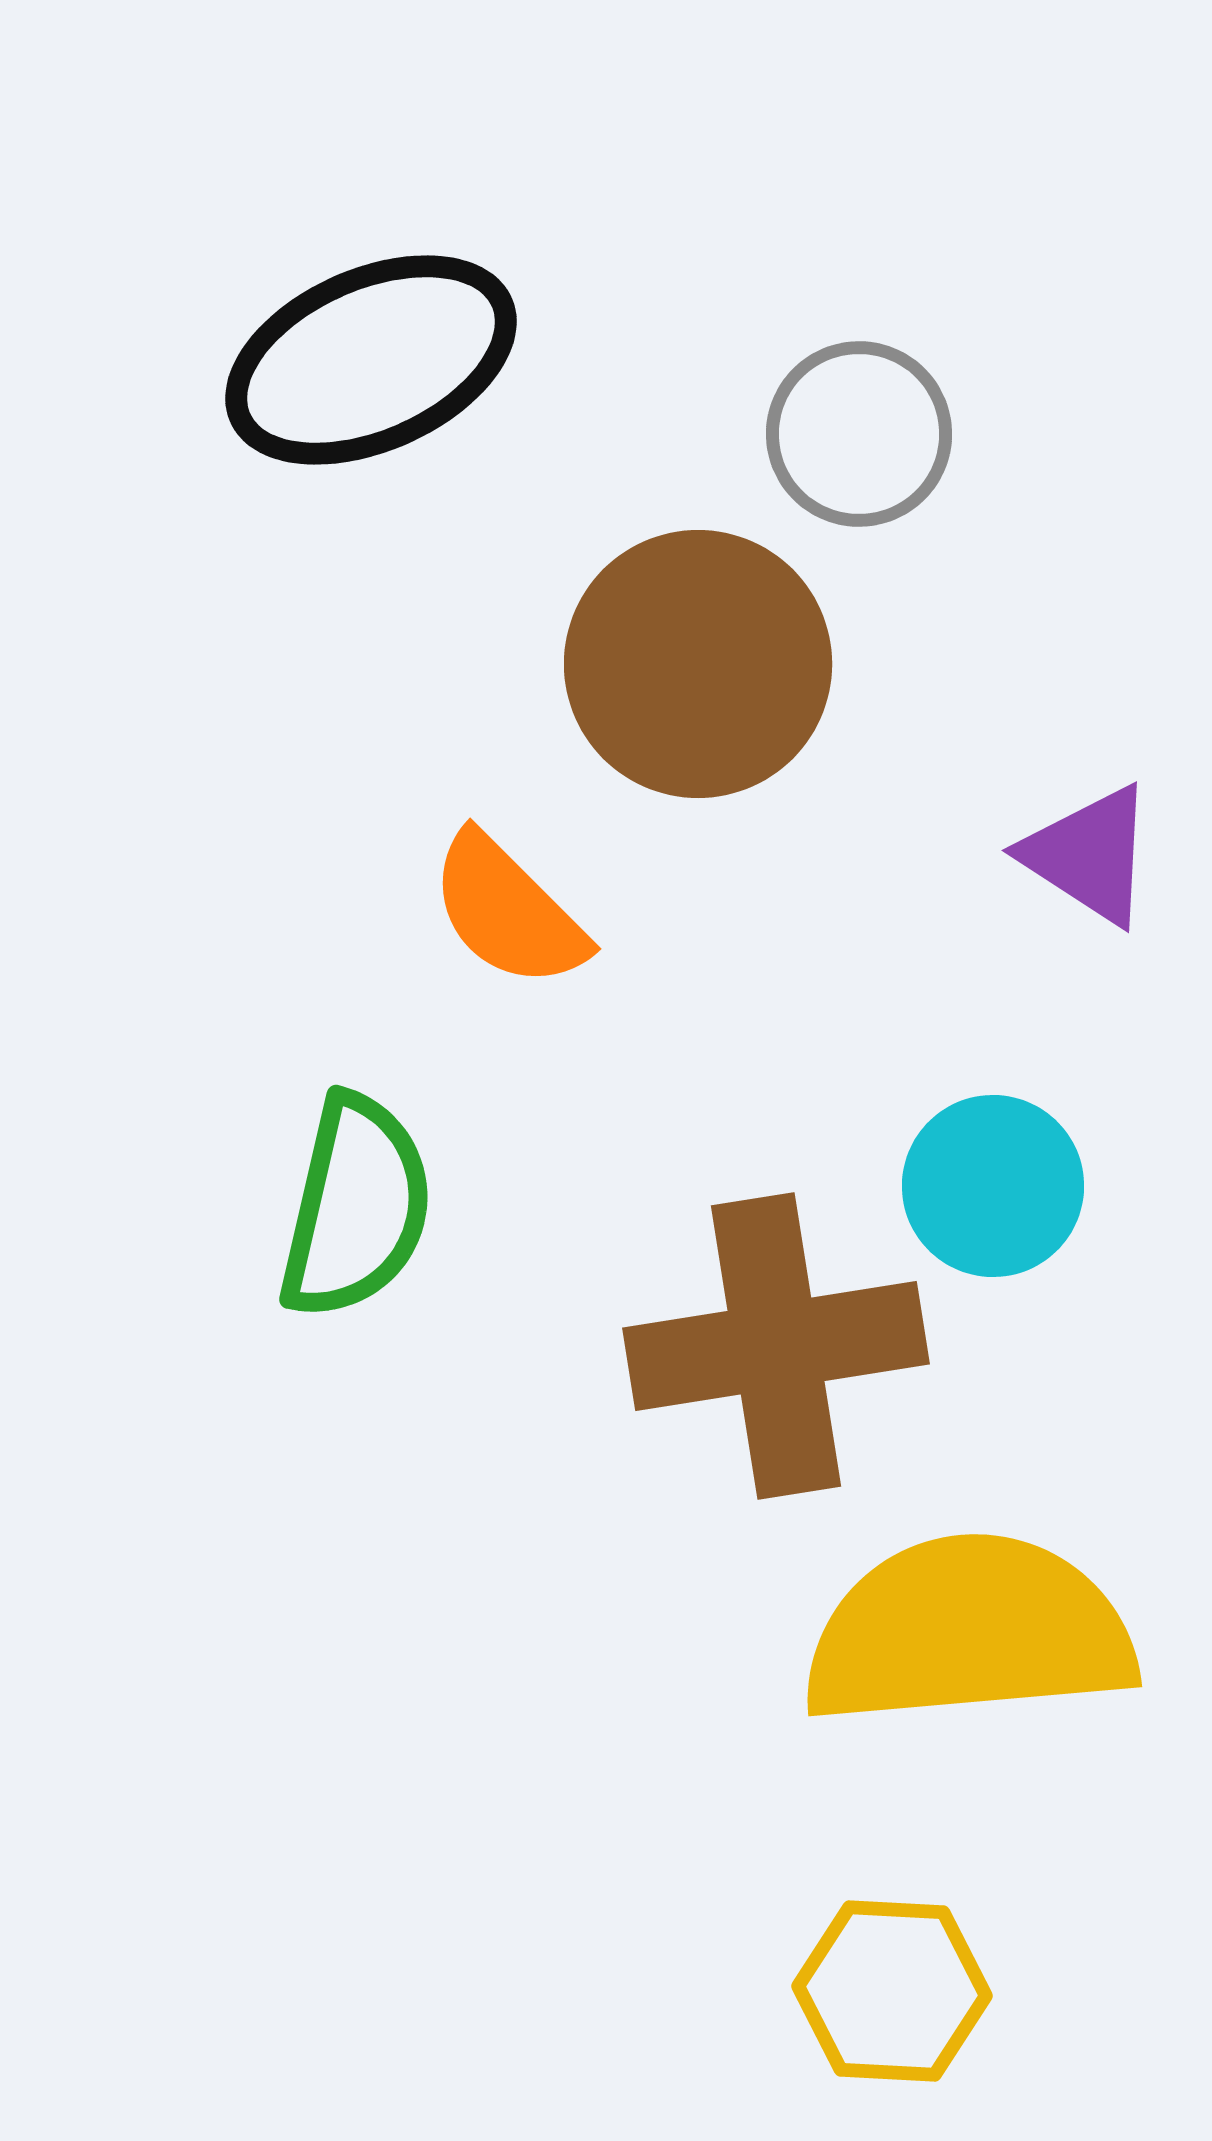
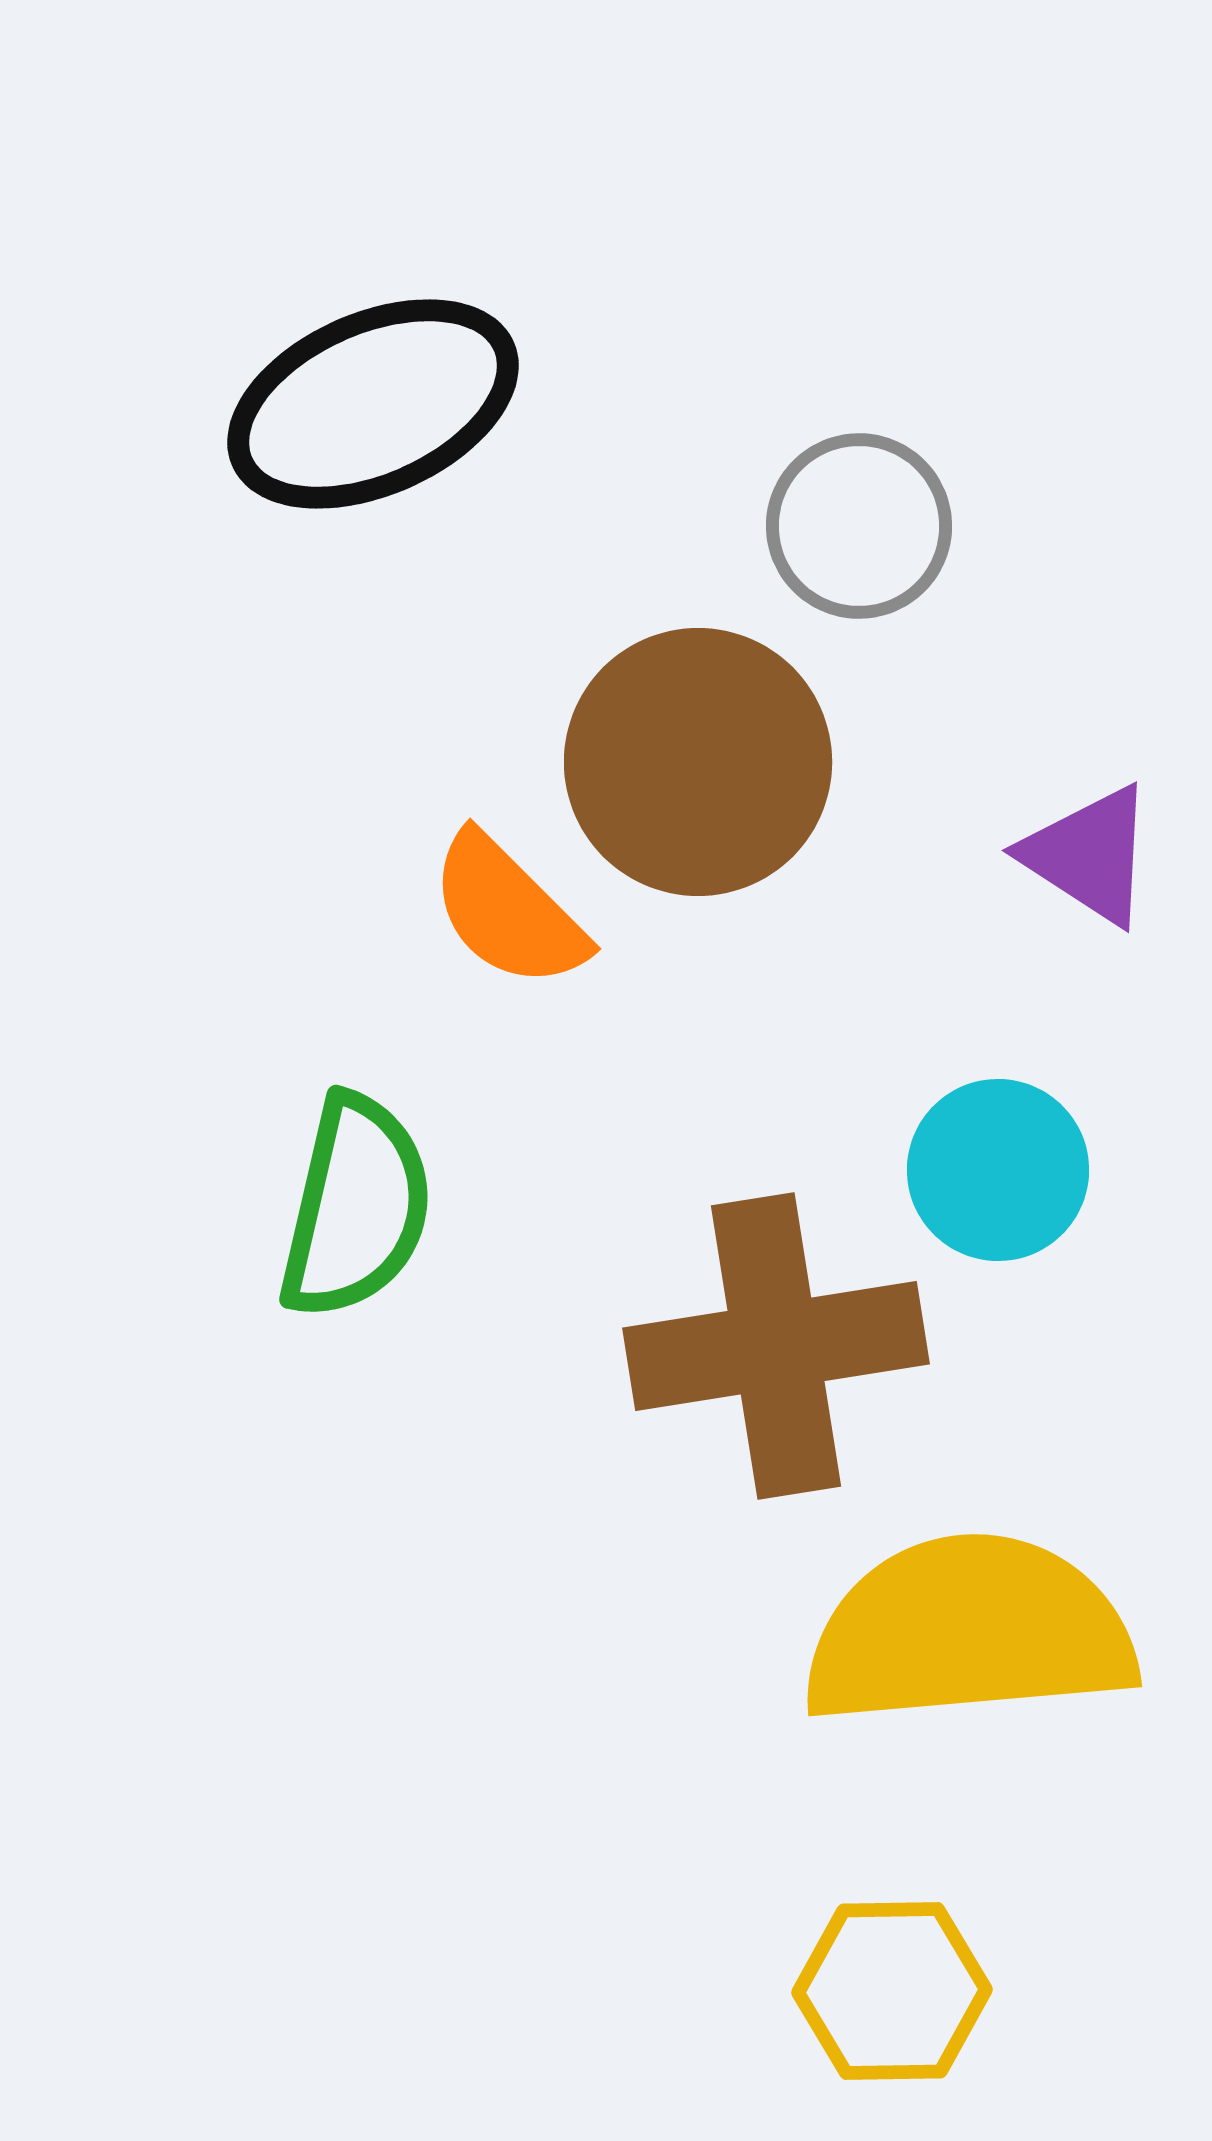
black ellipse: moved 2 px right, 44 px down
gray circle: moved 92 px down
brown circle: moved 98 px down
cyan circle: moved 5 px right, 16 px up
yellow hexagon: rotated 4 degrees counterclockwise
